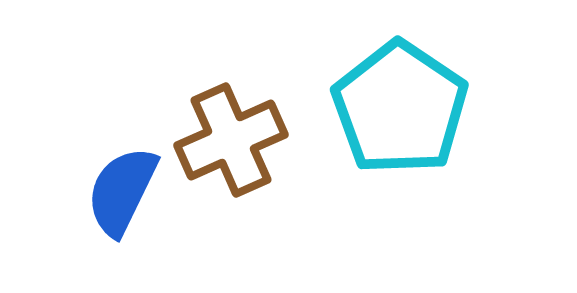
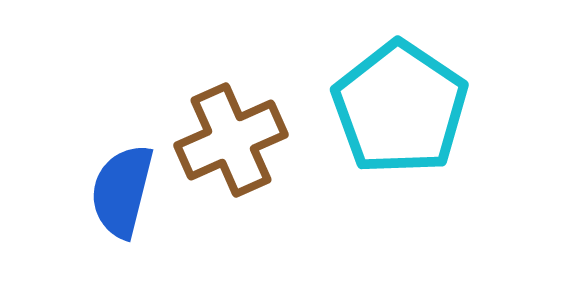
blue semicircle: rotated 12 degrees counterclockwise
